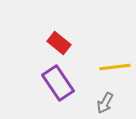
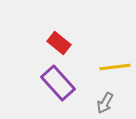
purple rectangle: rotated 8 degrees counterclockwise
